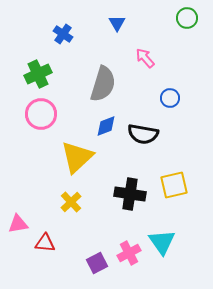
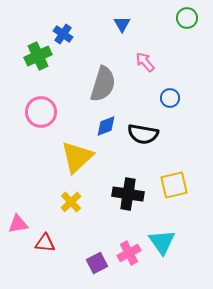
blue triangle: moved 5 px right, 1 px down
pink arrow: moved 4 px down
green cross: moved 18 px up
pink circle: moved 2 px up
black cross: moved 2 px left
